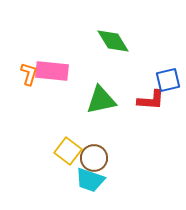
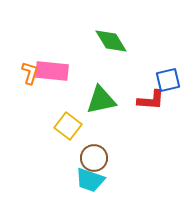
green diamond: moved 2 px left
orange L-shape: moved 1 px right, 1 px up
yellow square: moved 25 px up
